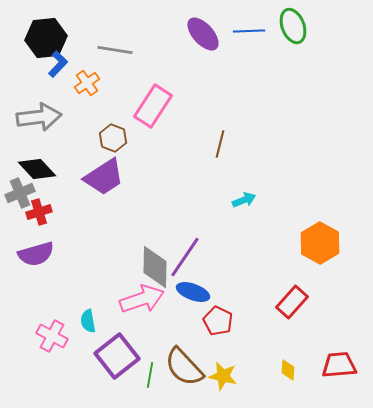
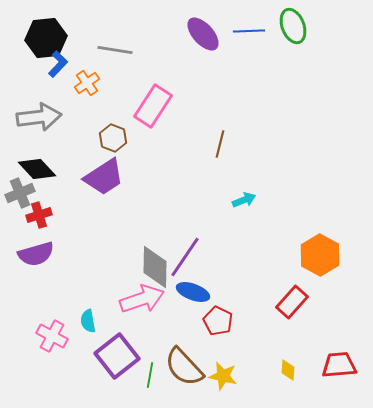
red cross: moved 3 px down
orange hexagon: moved 12 px down
